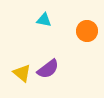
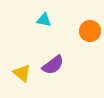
orange circle: moved 3 px right
purple semicircle: moved 5 px right, 4 px up
